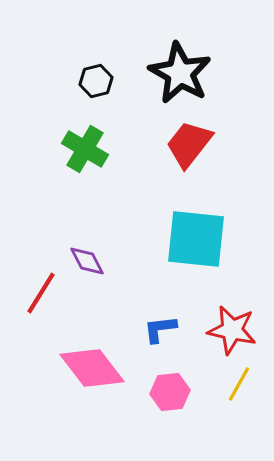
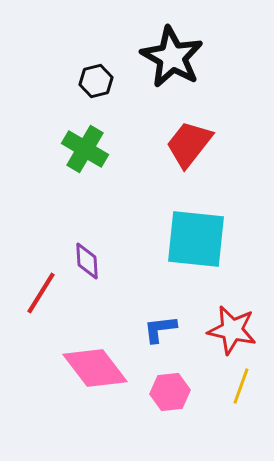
black star: moved 8 px left, 16 px up
purple diamond: rotated 24 degrees clockwise
pink diamond: moved 3 px right
yellow line: moved 2 px right, 2 px down; rotated 9 degrees counterclockwise
